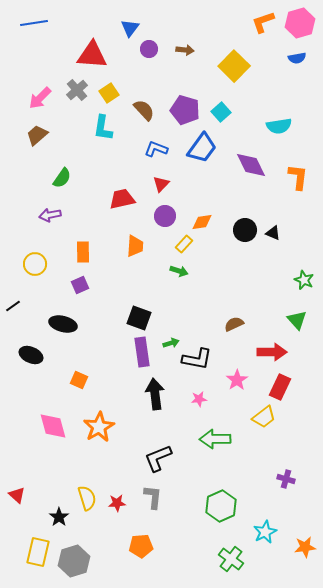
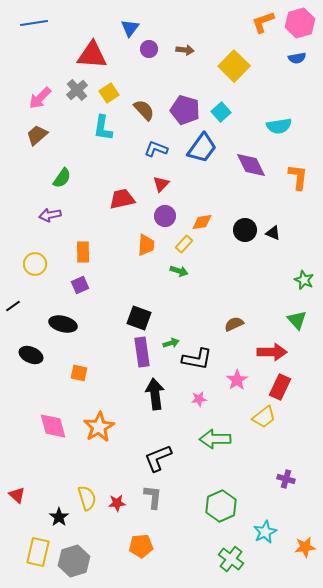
orange trapezoid at (135, 246): moved 11 px right, 1 px up
orange square at (79, 380): moved 7 px up; rotated 12 degrees counterclockwise
